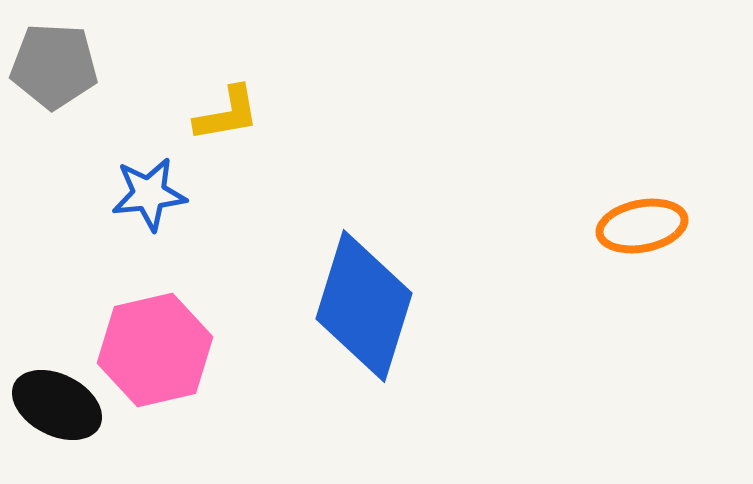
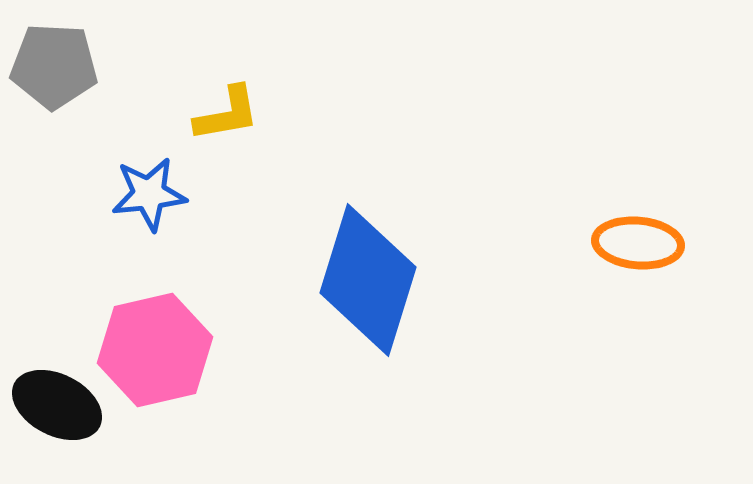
orange ellipse: moved 4 px left, 17 px down; rotated 16 degrees clockwise
blue diamond: moved 4 px right, 26 px up
